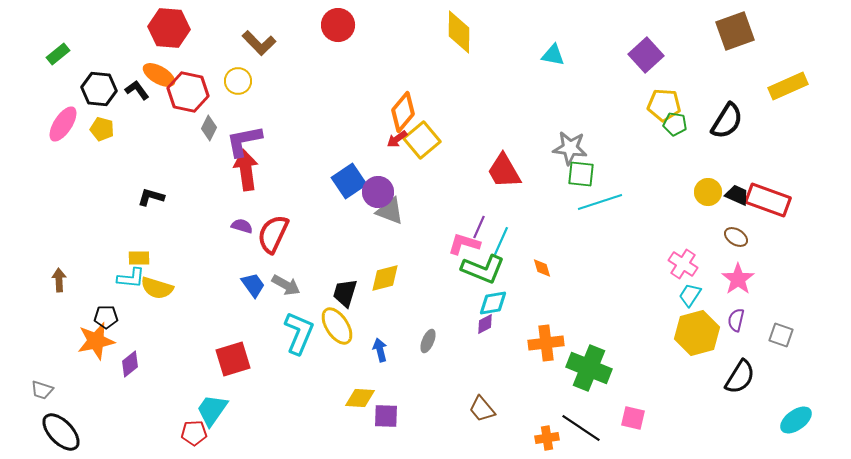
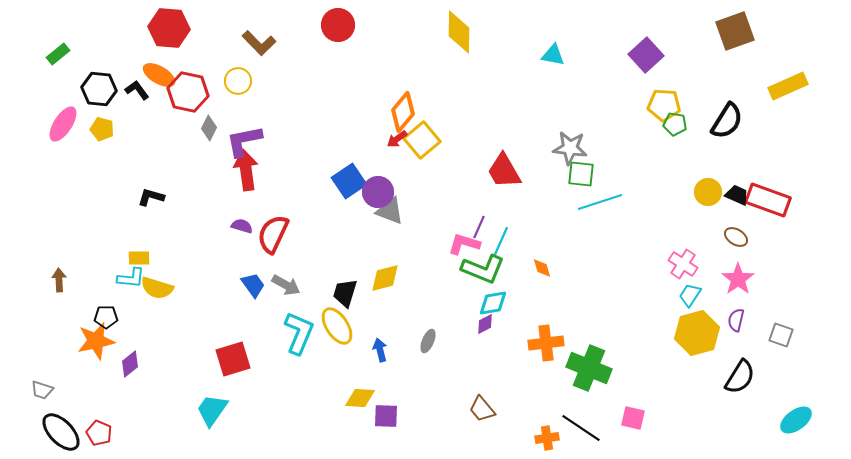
red pentagon at (194, 433): moved 95 px left; rotated 25 degrees clockwise
